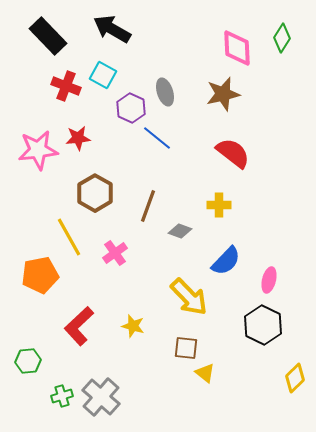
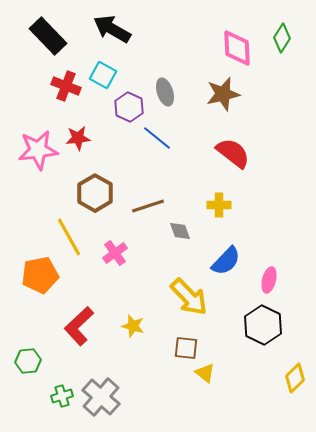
purple hexagon: moved 2 px left, 1 px up
brown line: rotated 52 degrees clockwise
gray diamond: rotated 50 degrees clockwise
